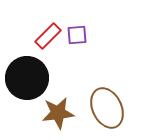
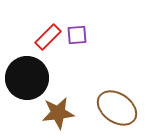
red rectangle: moved 1 px down
brown ellipse: moved 10 px right; rotated 30 degrees counterclockwise
